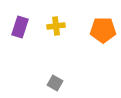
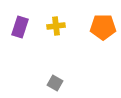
orange pentagon: moved 3 px up
